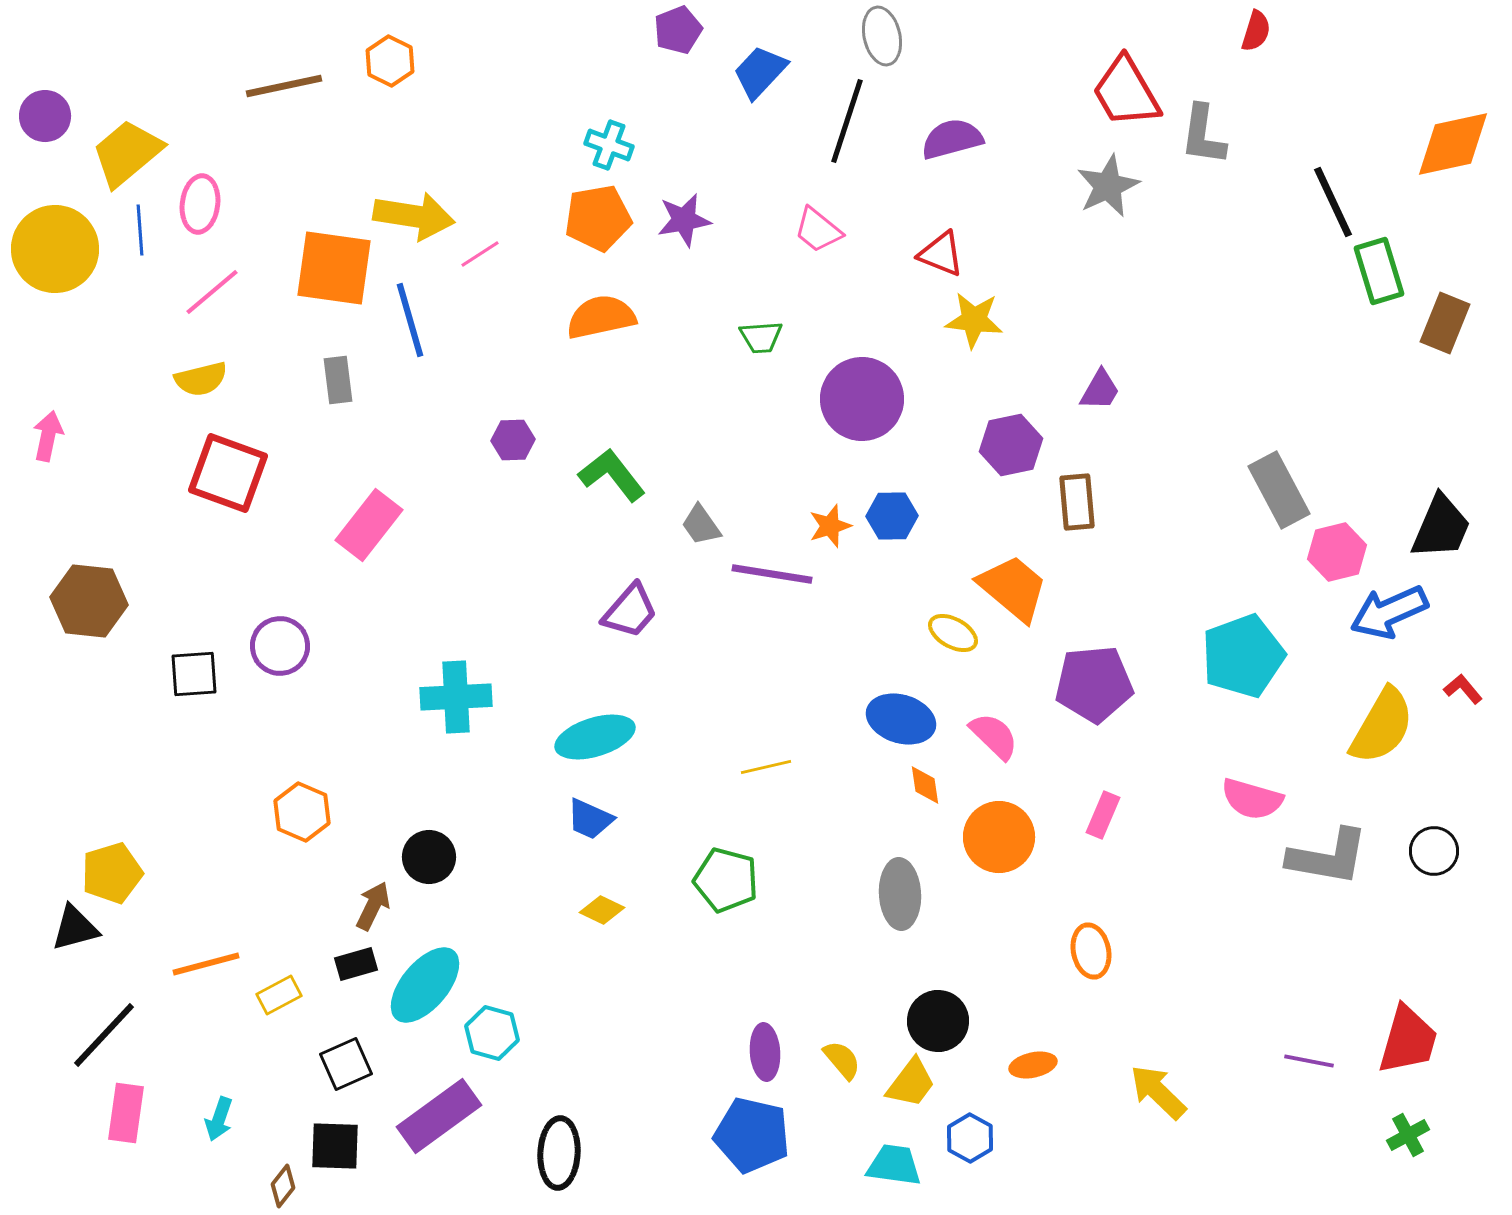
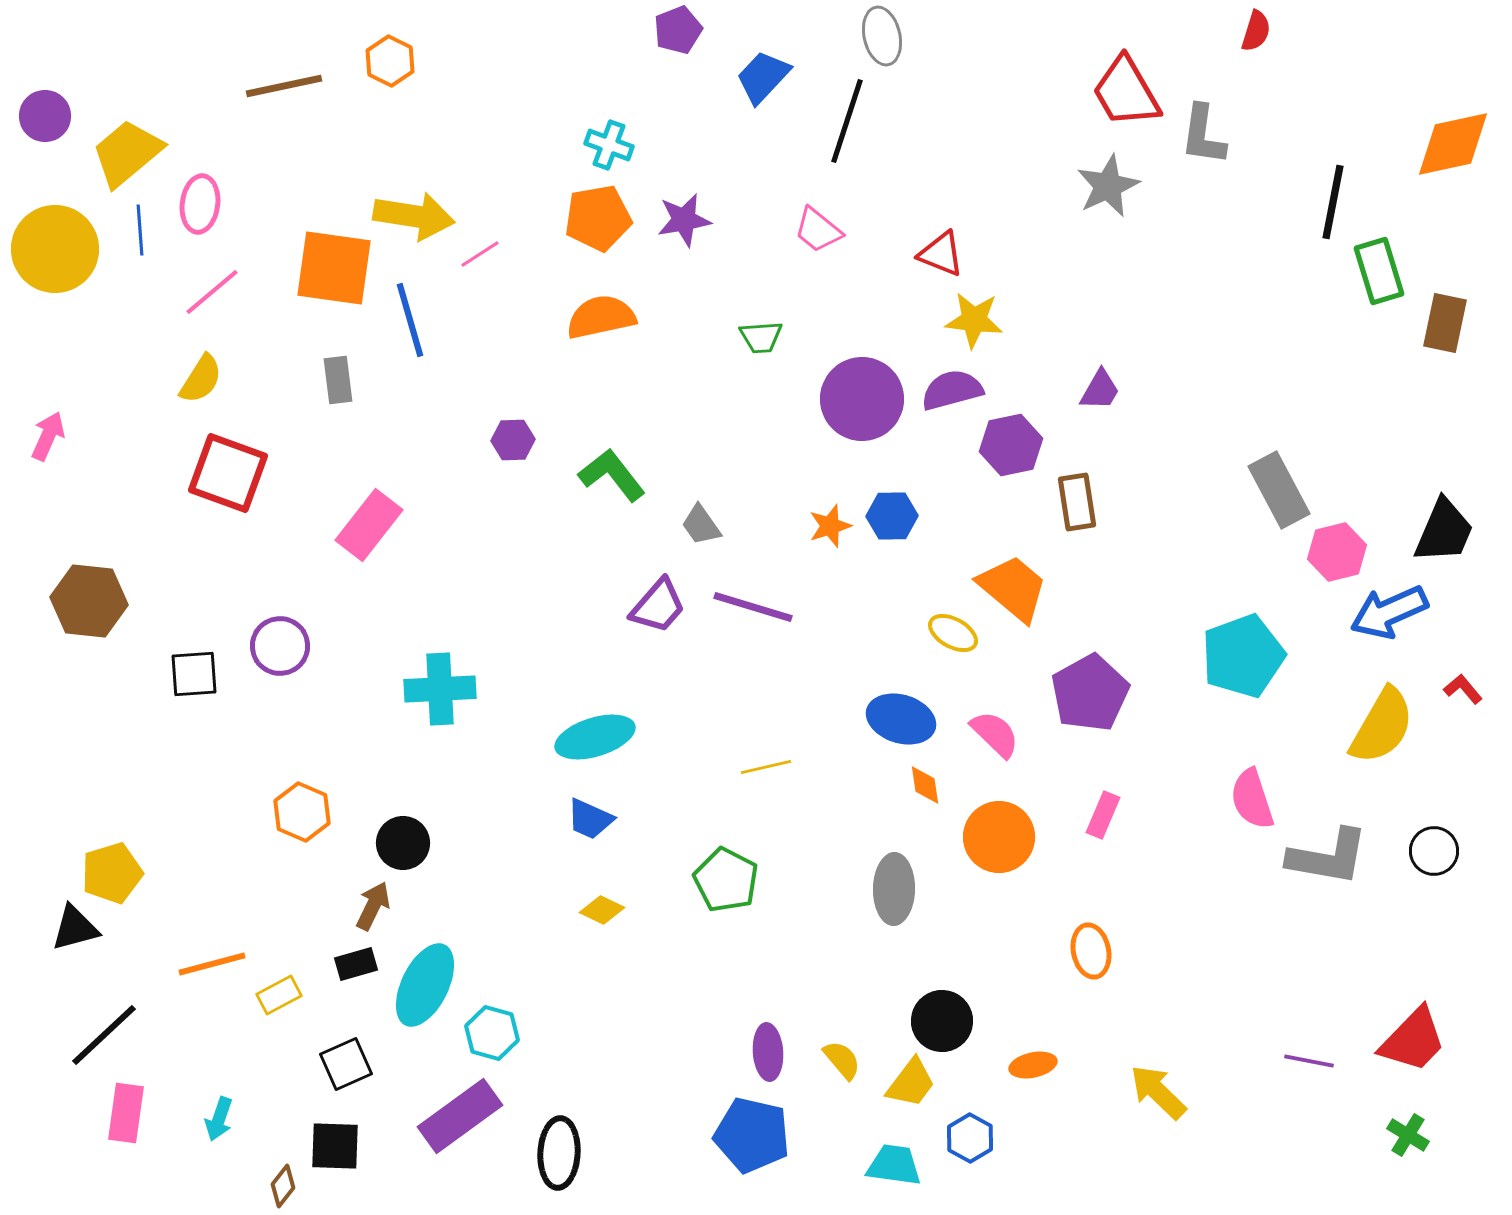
blue trapezoid at (760, 72): moved 3 px right, 5 px down
purple semicircle at (952, 139): moved 251 px down
black line at (1333, 202): rotated 36 degrees clockwise
brown rectangle at (1445, 323): rotated 10 degrees counterclockwise
yellow semicircle at (201, 379): rotated 44 degrees counterclockwise
pink arrow at (48, 436): rotated 12 degrees clockwise
brown rectangle at (1077, 502): rotated 4 degrees counterclockwise
black trapezoid at (1441, 527): moved 3 px right, 4 px down
purple line at (772, 574): moved 19 px left, 33 px down; rotated 8 degrees clockwise
purple trapezoid at (630, 611): moved 28 px right, 5 px up
purple pentagon at (1094, 684): moved 4 px left, 9 px down; rotated 24 degrees counterclockwise
cyan cross at (456, 697): moved 16 px left, 8 px up
pink semicircle at (994, 736): moved 1 px right, 2 px up
pink semicircle at (1252, 799): rotated 56 degrees clockwise
black circle at (429, 857): moved 26 px left, 14 px up
green pentagon at (726, 880): rotated 12 degrees clockwise
gray ellipse at (900, 894): moved 6 px left, 5 px up; rotated 4 degrees clockwise
orange line at (206, 964): moved 6 px right
cyan ellipse at (425, 985): rotated 14 degrees counterclockwise
black circle at (938, 1021): moved 4 px right
black line at (104, 1035): rotated 4 degrees clockwise
red trapezoid at (1408, 1040): moved 5 px right; rotated 28 degrees clockwise
purple ellipse at (765, 1052): moved 3 px right
purple rectangle at (439, 1116): moved 21 px right
green cross at (1408, 1135): rotated 30 degrees counterclockwise
